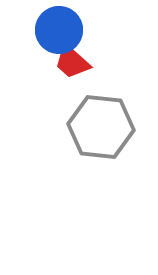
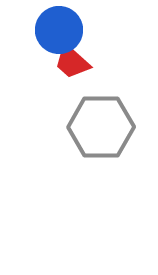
gray hexagon: rotated 6 degrees counterclockwise
